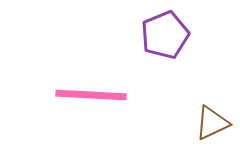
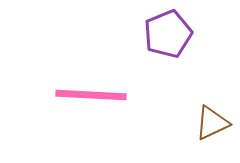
purple pentagon: moved 3 px right, 1 px up
